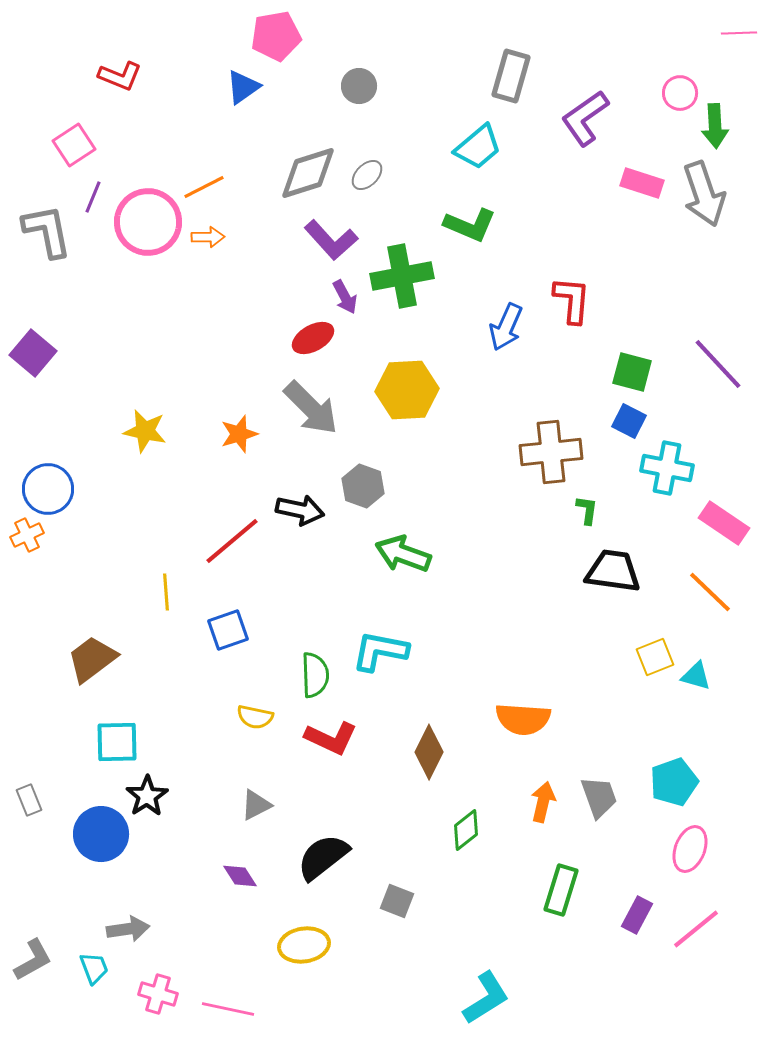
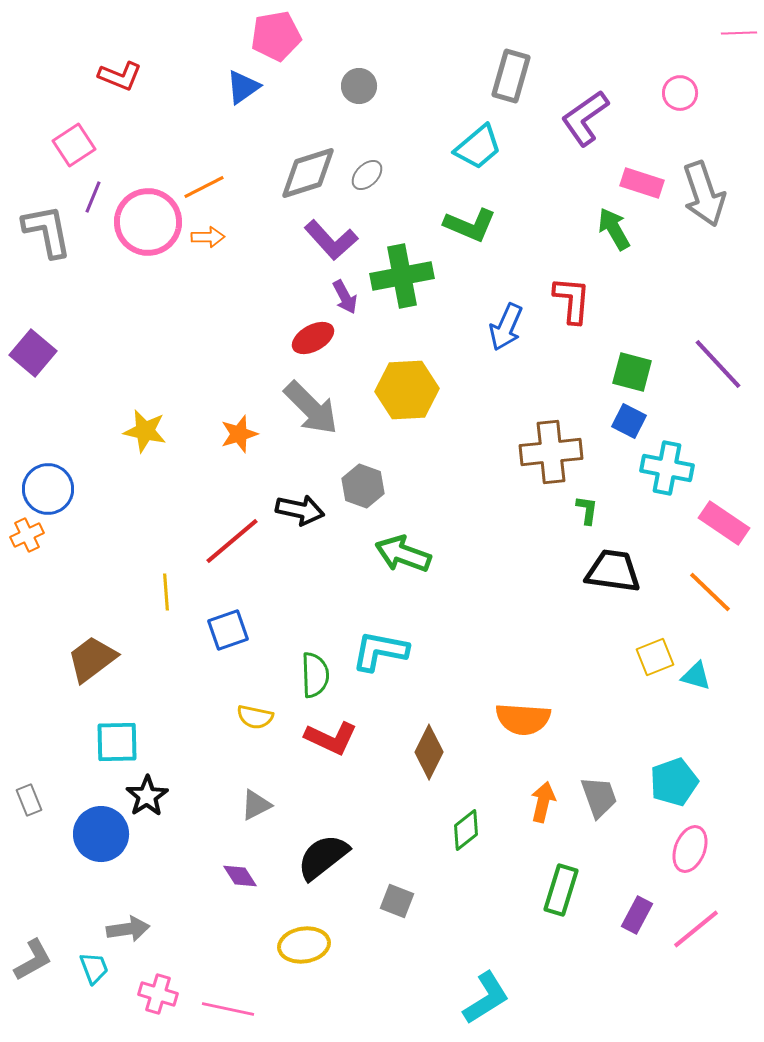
green arrow at (715, 126): moved 101 px left, 103 px down; rotated 153 degrees clockwise
